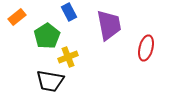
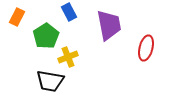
orange rectangle: rotated 24 degrees counterclockwise
green pentagon: moved 1 px left
